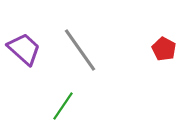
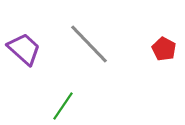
gray line: moved 9 px right, 6 px up; rotated 9 degrees counterclockwise
